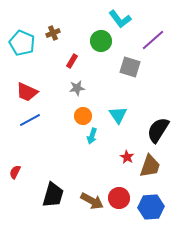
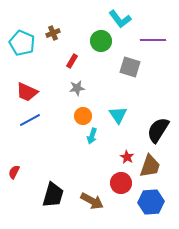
purple line: rotated 40 degrees clockwise
red semicircle: moved 1 px left
red circle: moved 2 px right, 15 px up
blue hexagon: moved 5 px up
